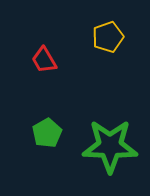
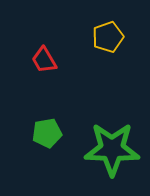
green pentagon: rotated 20 degrees clockwise
green star: moved 2 px right, 3 px down
